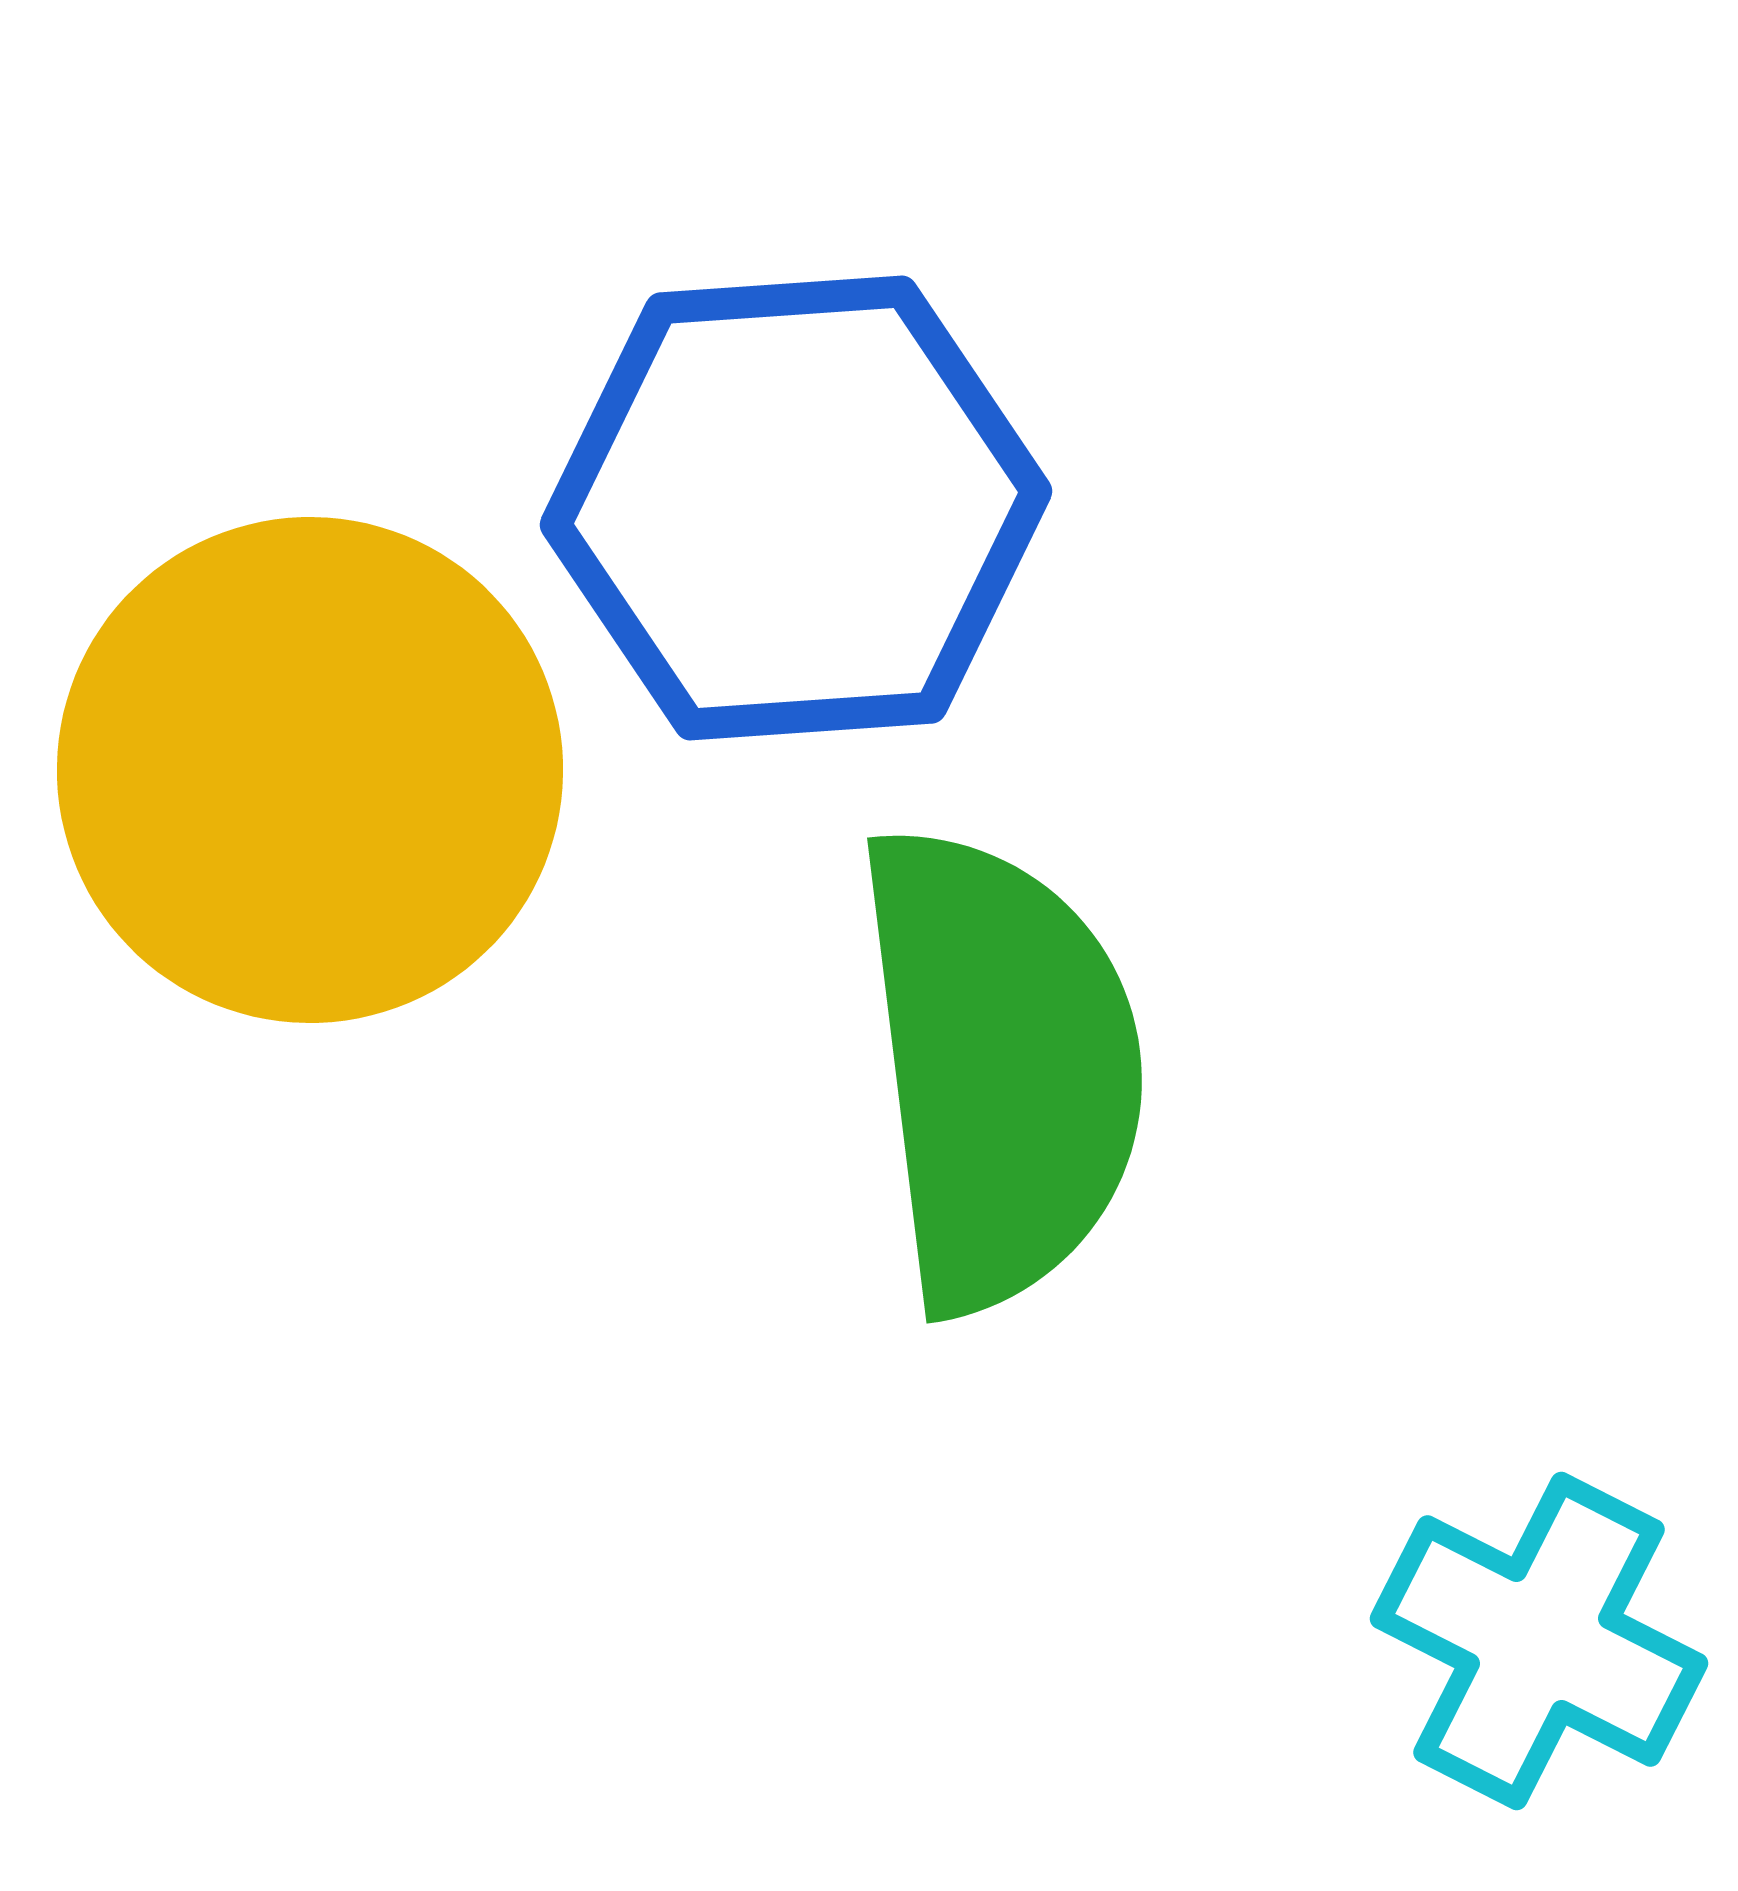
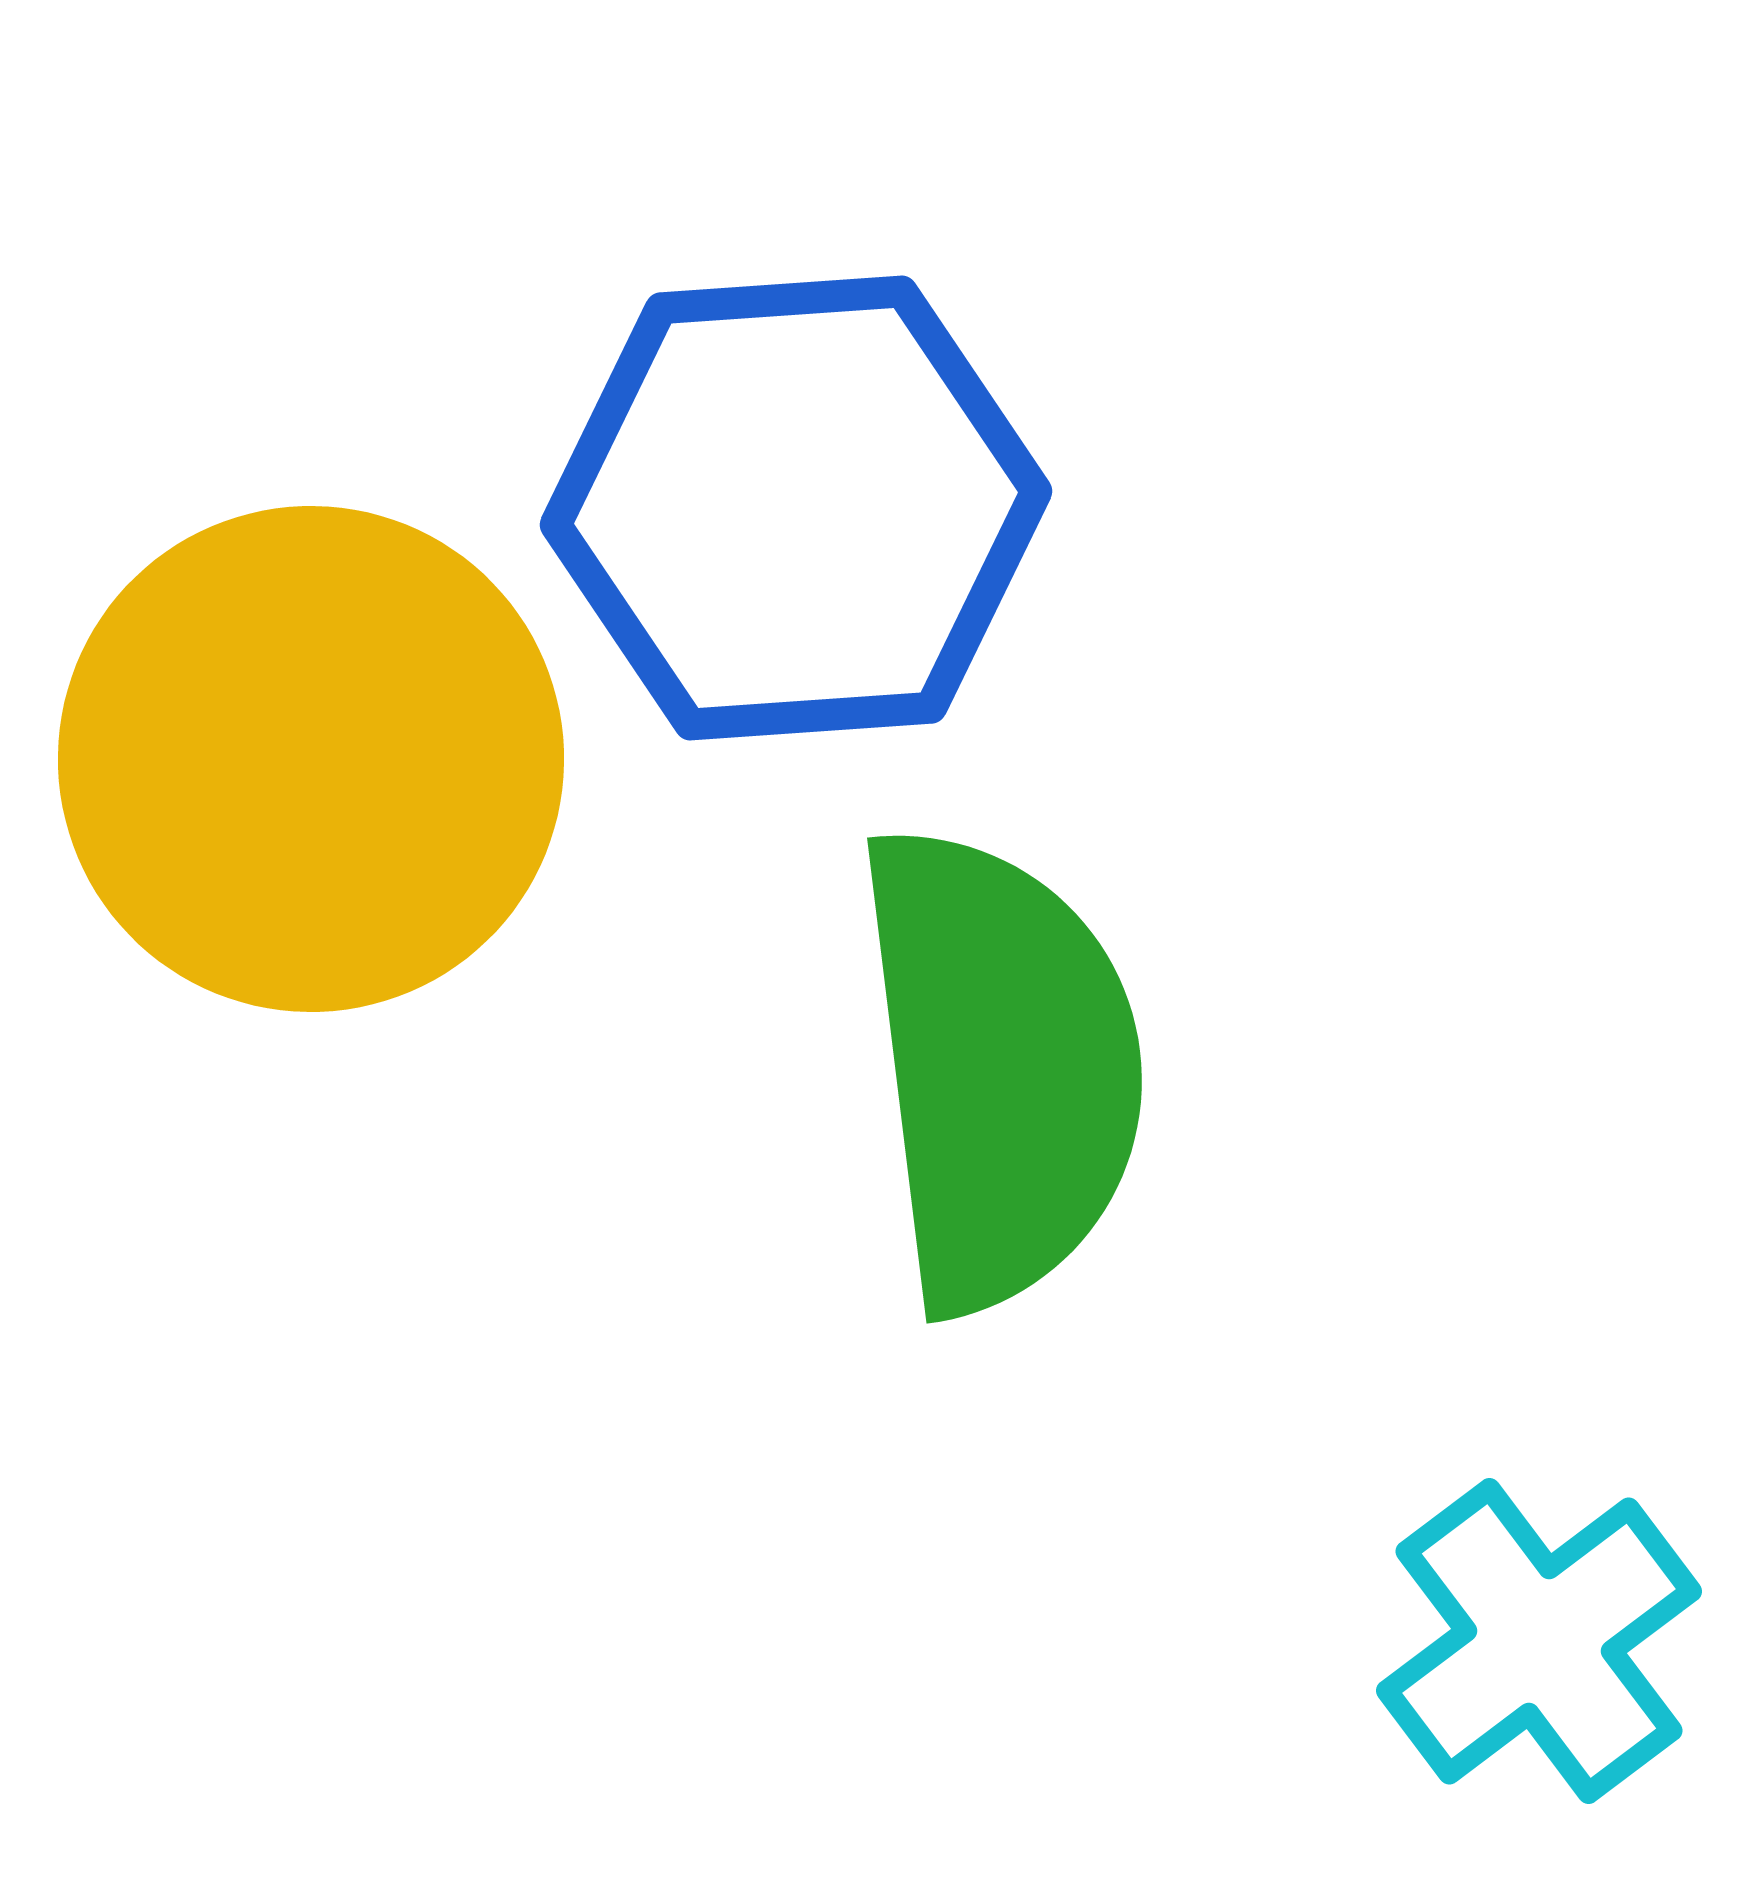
yellow circle: moved 1 px right, 11 px up
cyan cross: rotated 26 degrees clockwise
